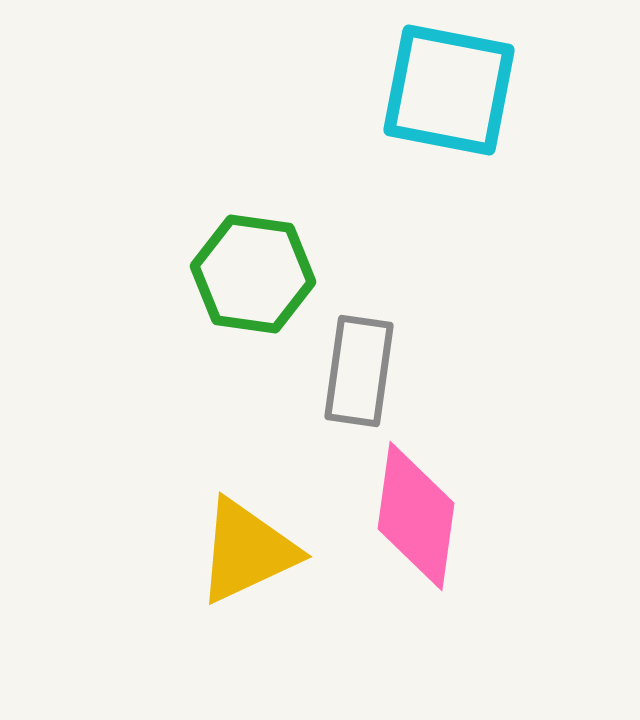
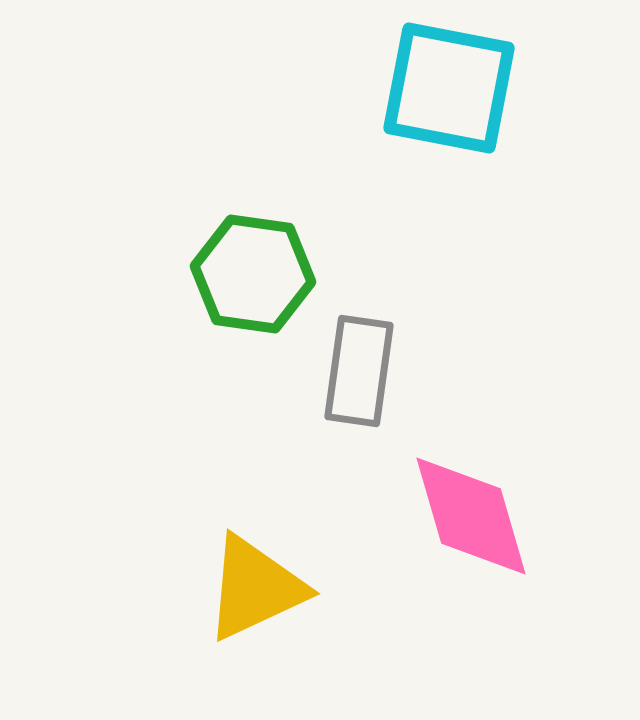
cyan square: moved 2 px up
pink diamond: moved 55 px right; rotated 24 degrees counterclockwise
yellow triangle: moved 8 px right, 37 px down
